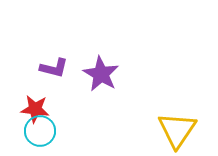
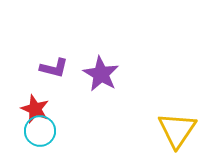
red star: rotated 16 degrees clockwise
